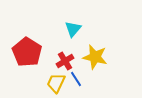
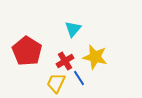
red pentagon: moved 1 px up
blue line: moved 3 px right, 1 px up
